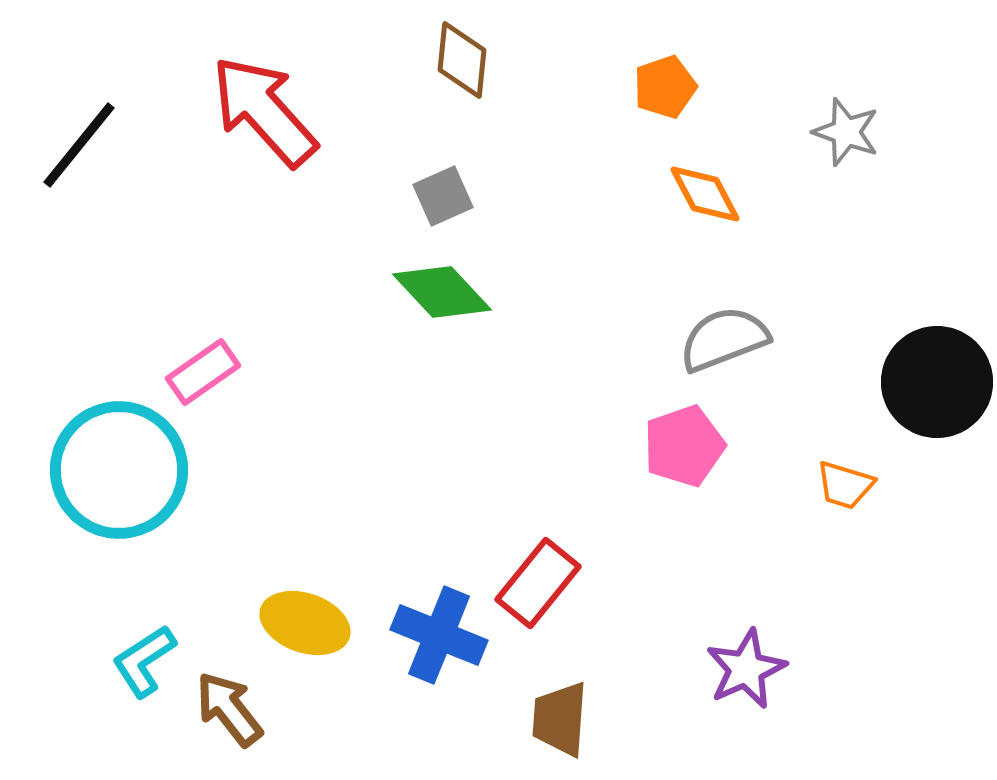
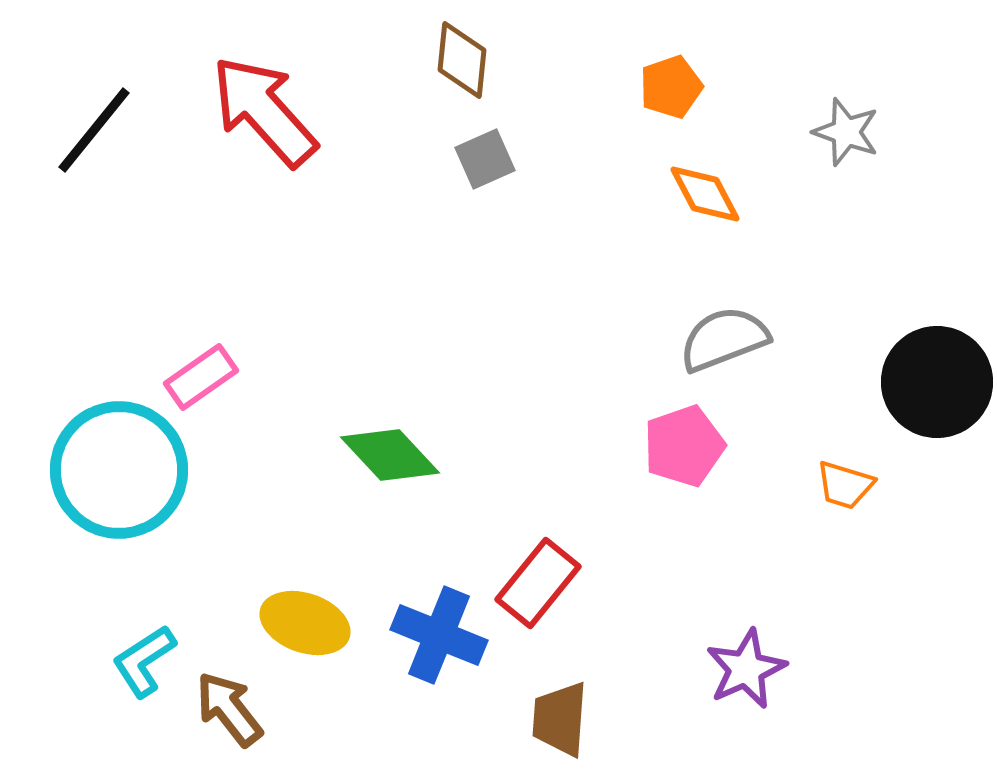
orange pentagon: moved 6 px right
black line: moved 15 px right, 15 px up
gray square: moved 42 px right, 37 px up
green diamond: moved 52 px left, 163 px down
pink rectangle: moved 2 px left, 5 px down
